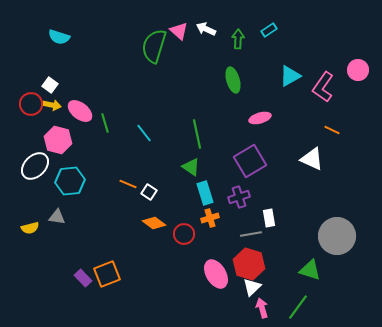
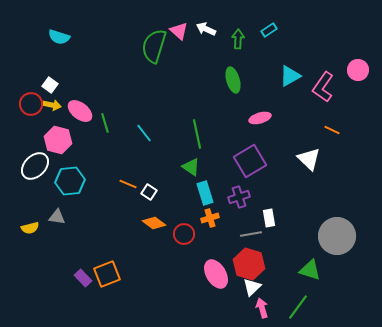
white triangle at (312, 159): moved 3 px left; rotated 20 degrees clockwise
